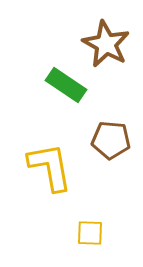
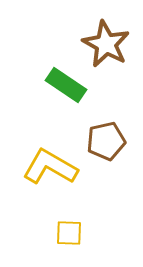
brown pentagon: moved 5 px left, 1 px down; rotated 18 degrees counterclockwise
yellow L-shape: rotated 50 degrees counterclockwise
yellow square: moved 21 px left
